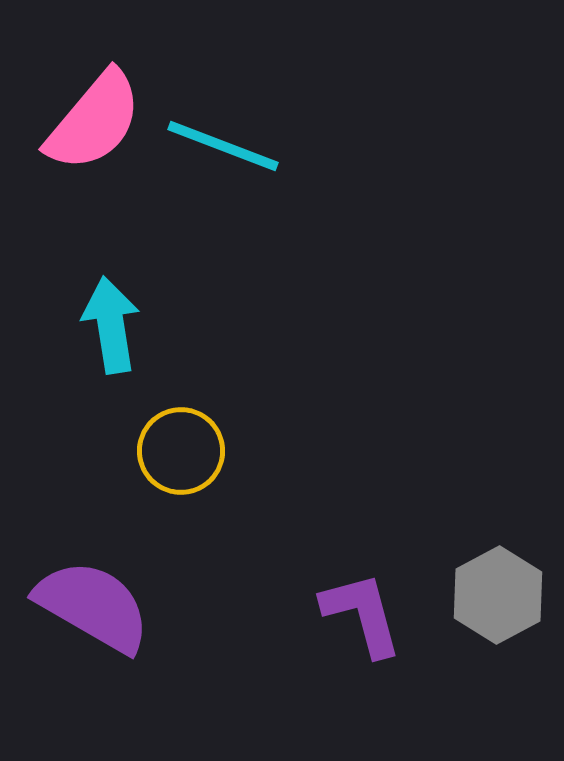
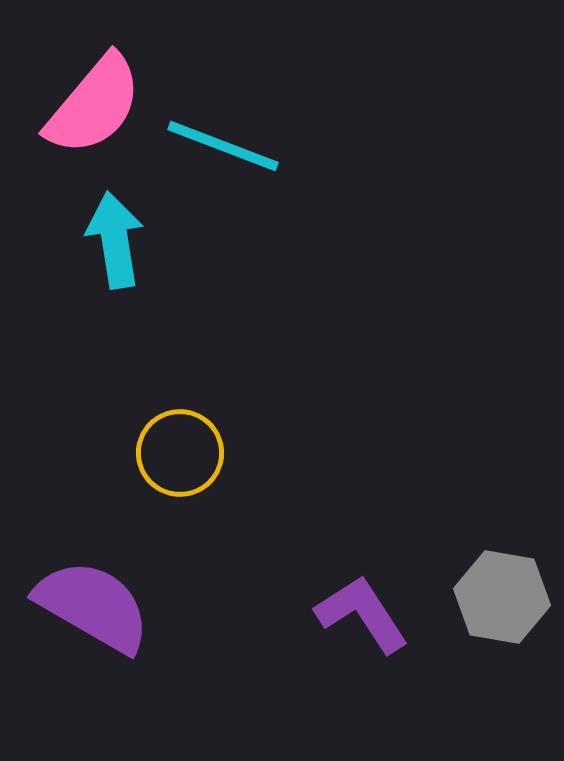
pink semicircle: moved 16 px up
cyan arrow: moved 4 px right, 85 px up
yellow circle: moved 1 px left, 2 px down
gray hexagon: moved 4 px right, 2 px down; rotated 22 degrees counterclockwise
purple L-shape: rotated 18 degrees counterclockwise
